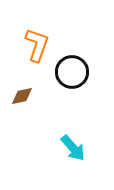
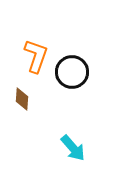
orange L-shape: moved 1 px left, 11 px down
brown diamond: moved 3 px down; rotated 75 degrees counterclockwise
